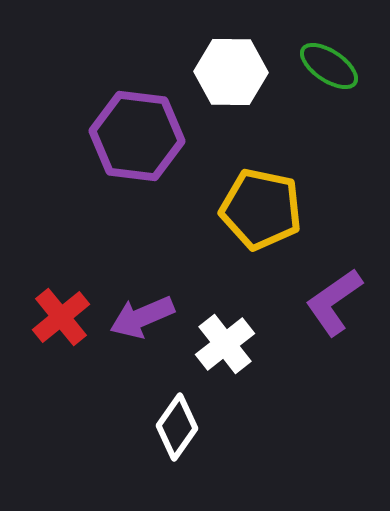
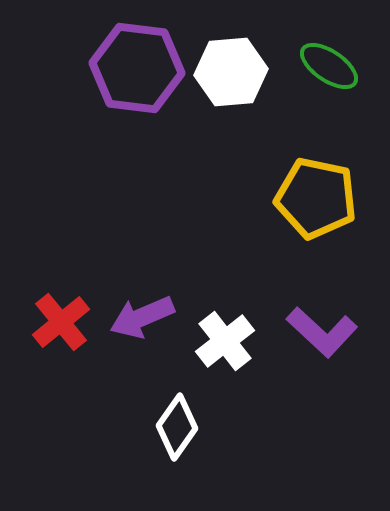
white hexagon: rotated 6 degrees counterclockwise
purple hexagon: moved 68 px up
yellow pentagon: moved 55 px right, 11 px up
purple L-shape: moved 12 px left, 30 px down; rotated 102 degrees counterclockwise
red cross: moved 5 px down
white cross: moved 3 px up
